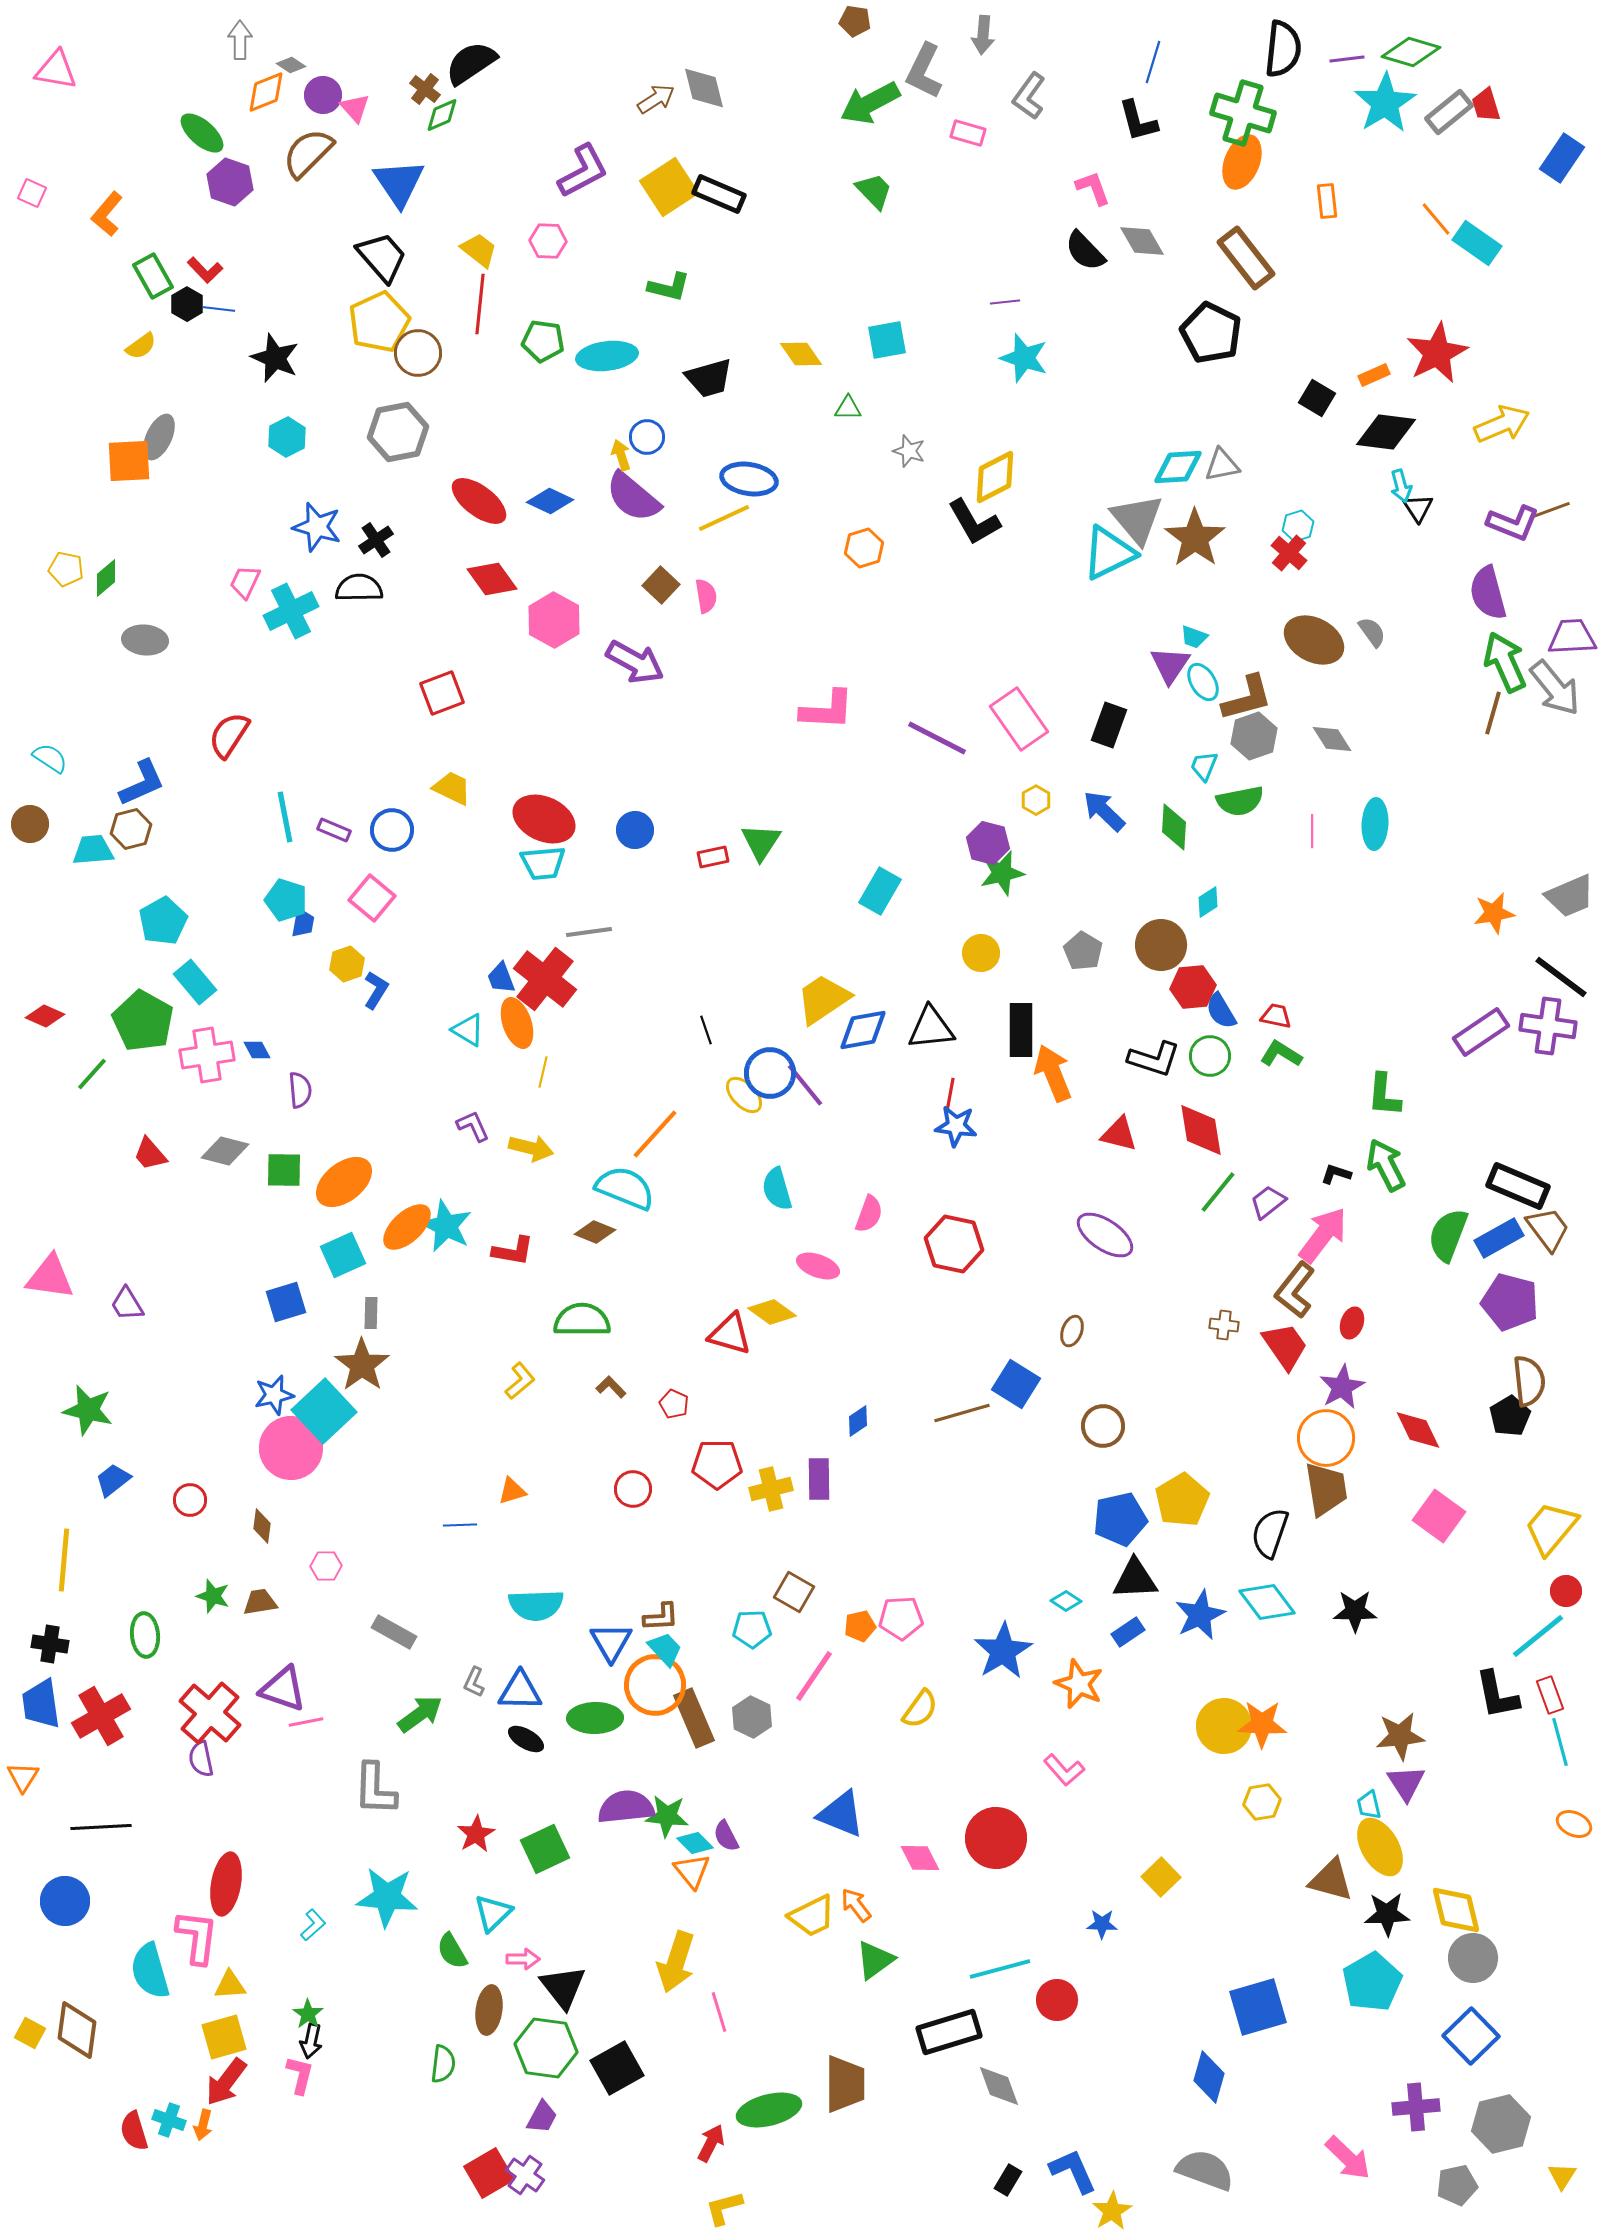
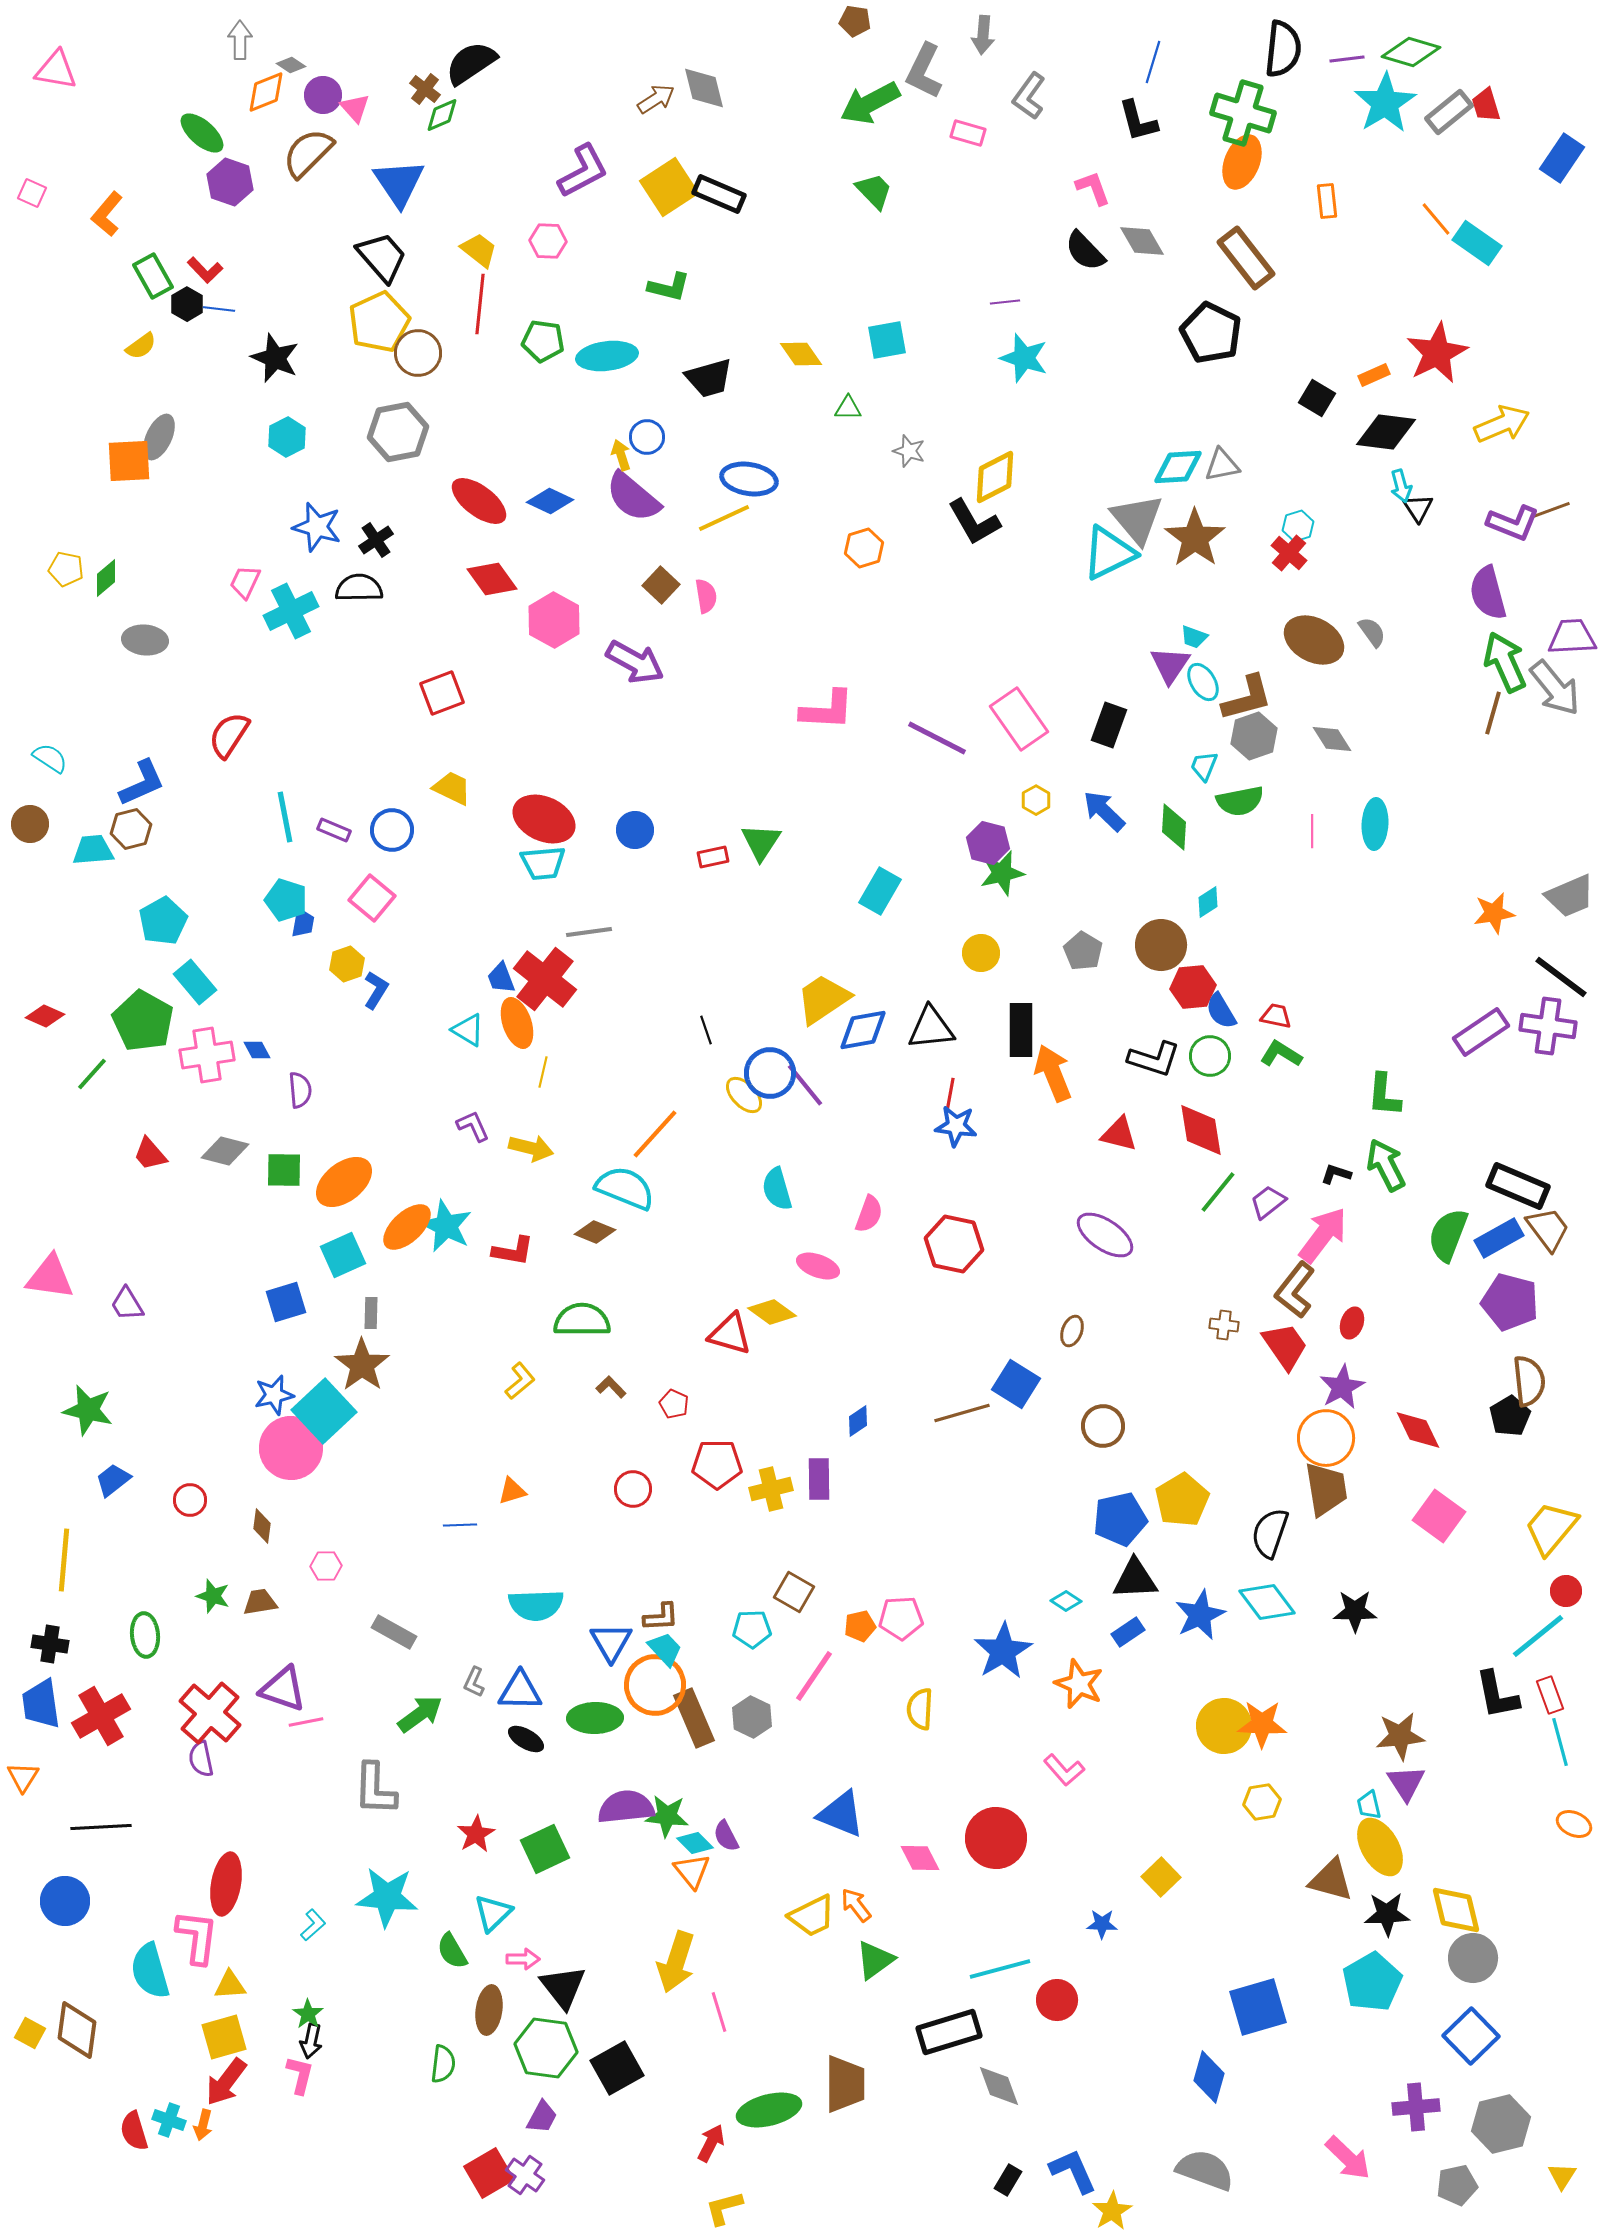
yellow semicircle at (920, 1709): rotated 147 degrees clockwise
